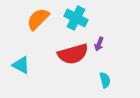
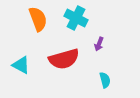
orange semicircle: rotated 115 degrees clockwise
red semicircle: moved 9 px left, 5 px down
